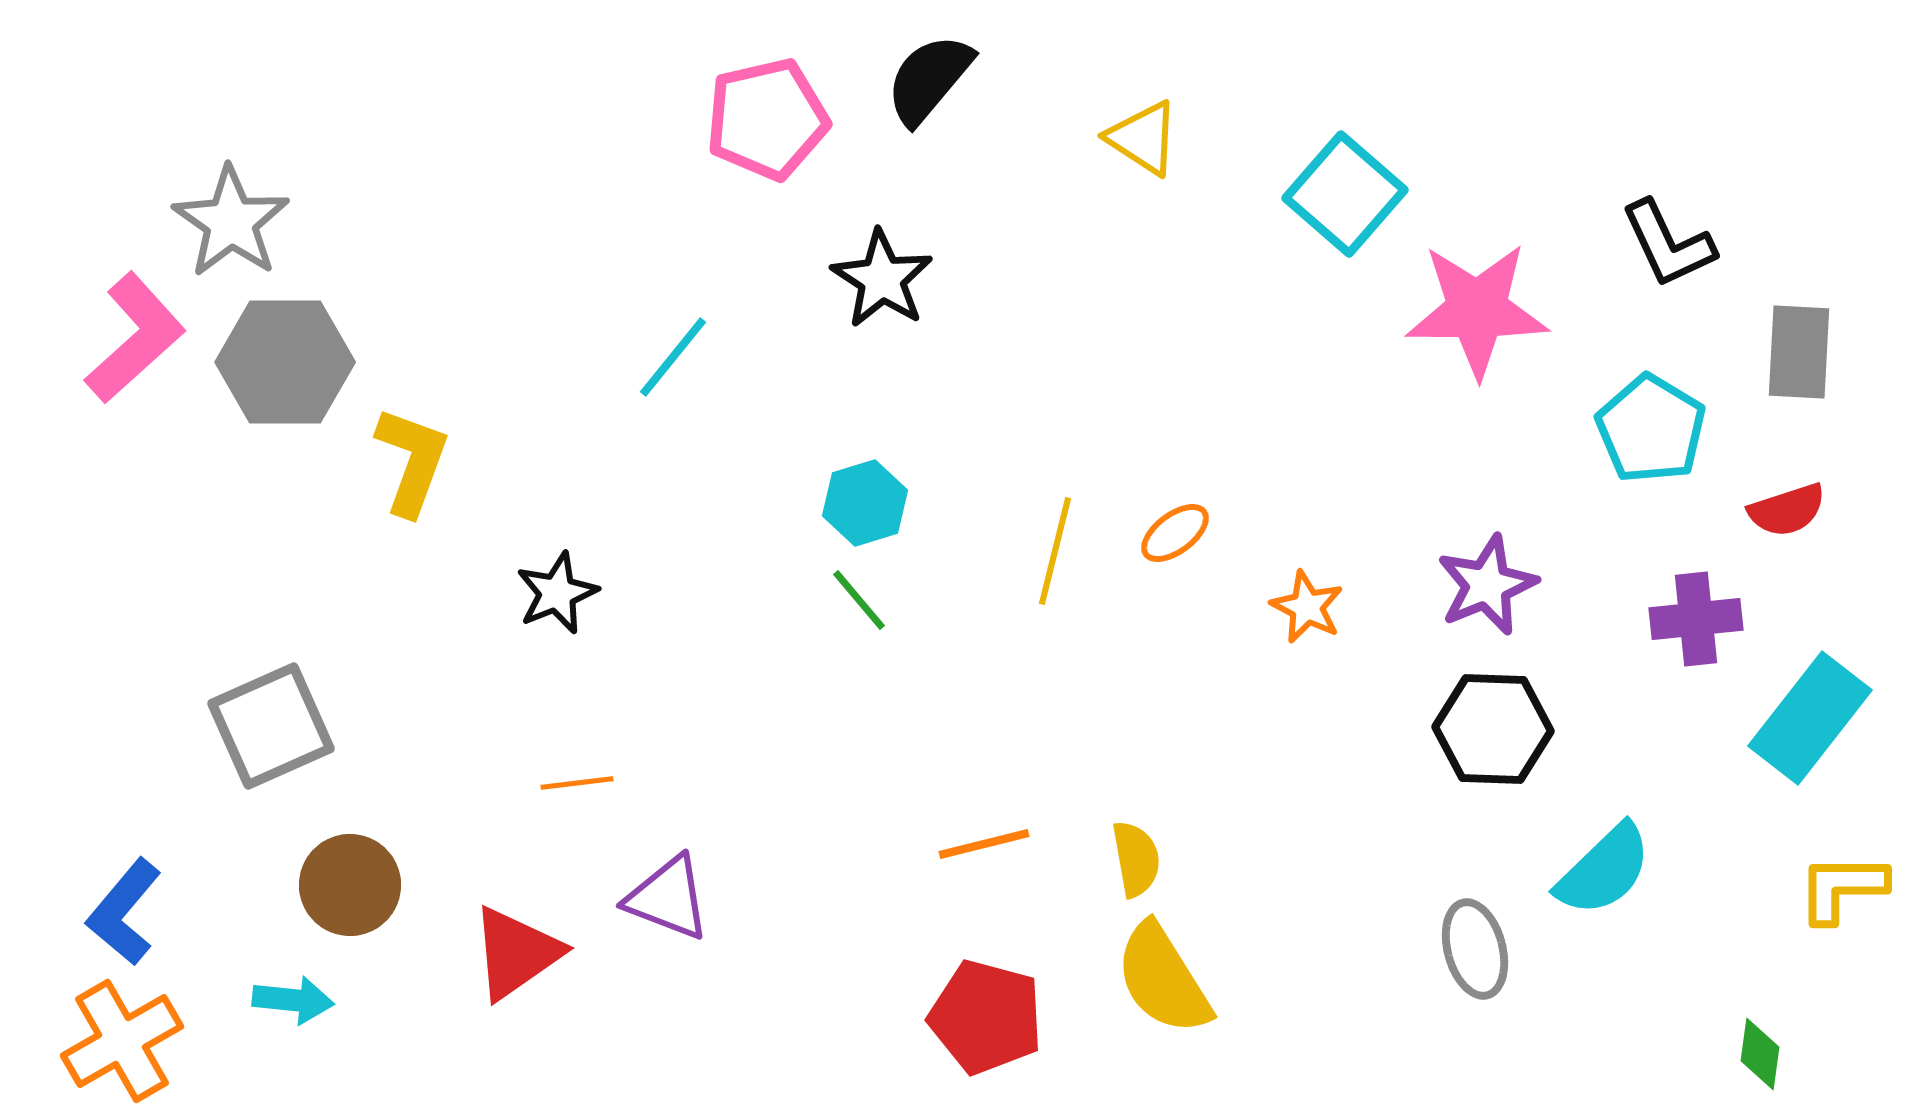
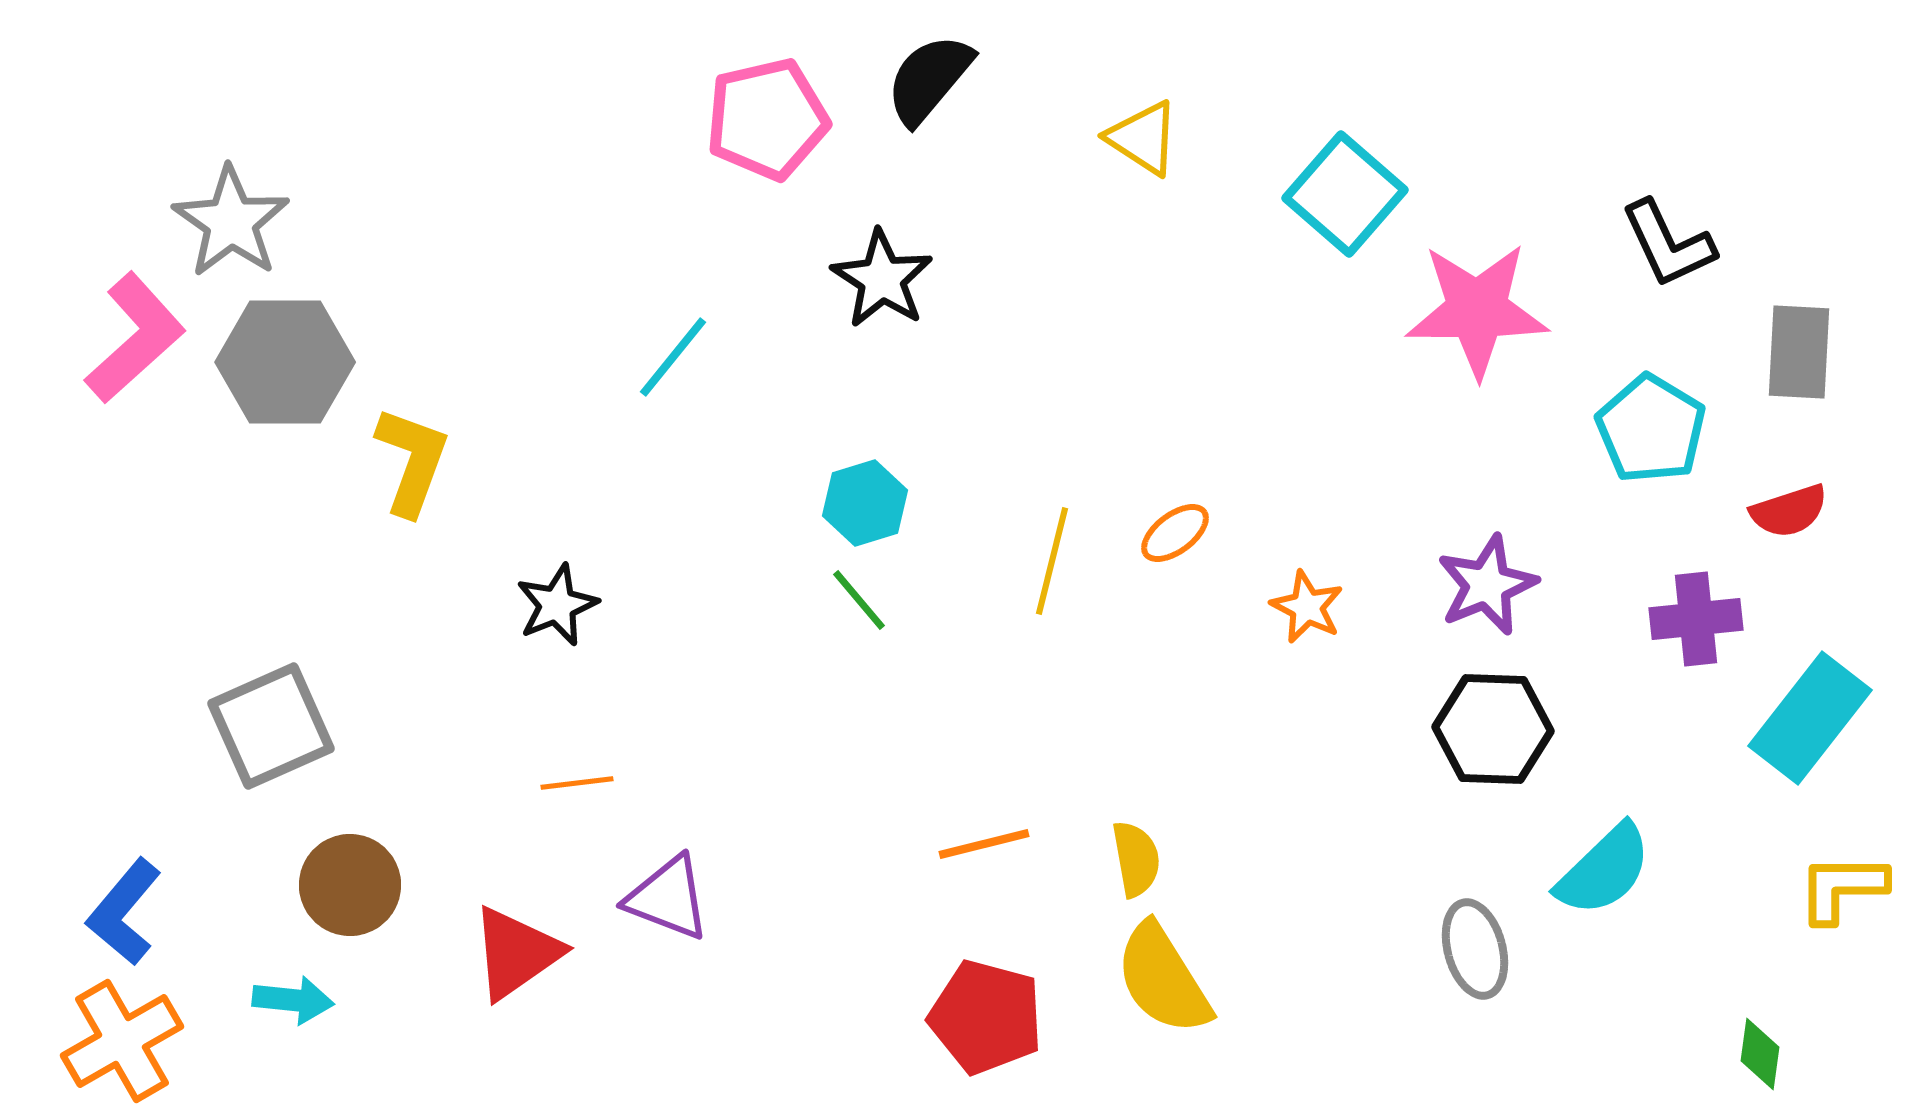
red semicircle at (1787, 510): moved 2 px right, 1 px down
yellow line at (1055, 551): moved 3 px left, 10 px down
black star at (557, 593): moved 12 px down
